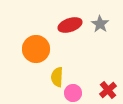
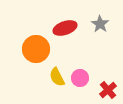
red ellipse: moved 5 px left, 3 px down
yellow semicircle: rotated 30 degrees counterclockwise
pink circle: moved 7 px right, 15 px up
